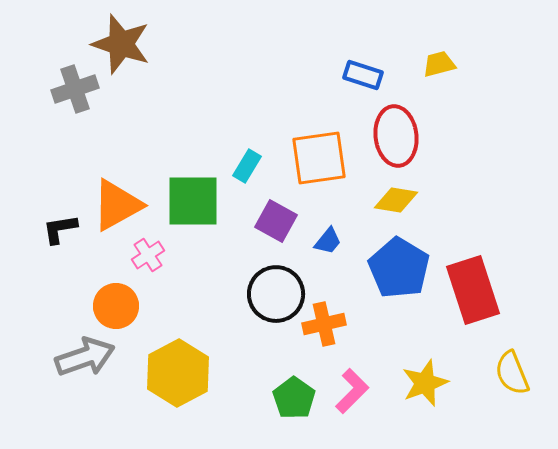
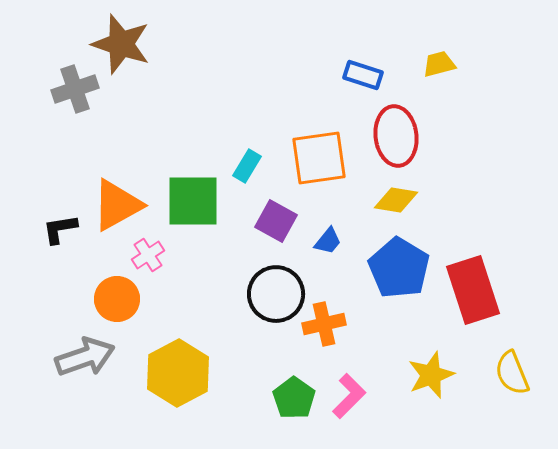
orange circle: moved 1 px right, 7 px up
yellow star: moved 6 px right, 8 px up
pink L-shape: moved 3 px left, 5 px down
